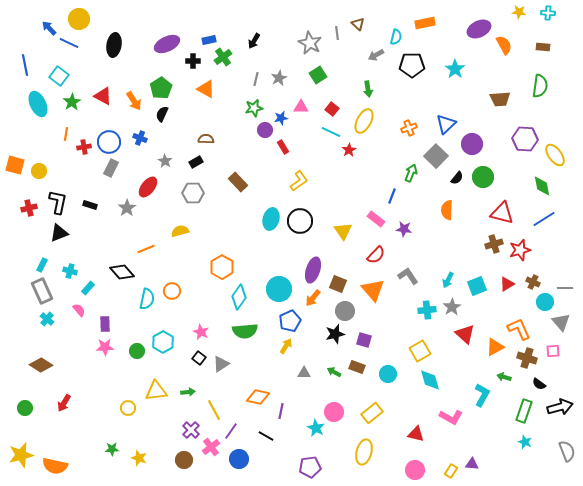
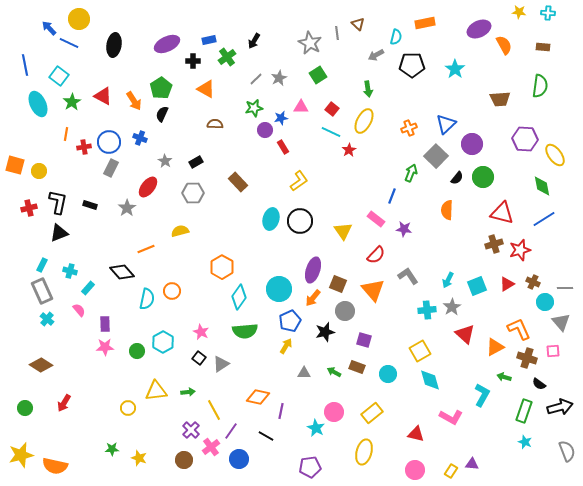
green cross at (223, 57): moved 4 px right
gray line at (256, 79): rotated 32 degrees clockwise
brown semicircle at (206, 139): moved 9 px right, 15 px up
black star at (335, 334): moved 10 px left, 2 px up
